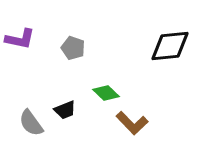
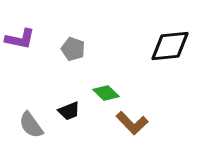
gray pentagon: moved 1 px down
black trapezoid: moved 4 px right, 1 px down
gray semicircle: moved 2 px down
